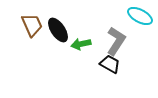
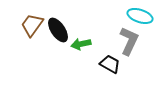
cyan ellipse: rotated 10 degrees counterclockwise
brown trapezoid: rotated 120 degrees counterclockwise
gray L-shape: moved 13 px right; rotated 8 degrees counterclockwise
